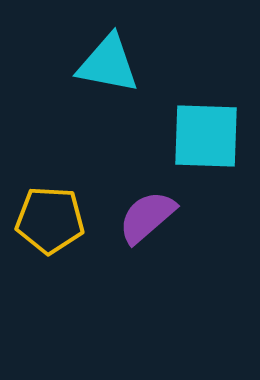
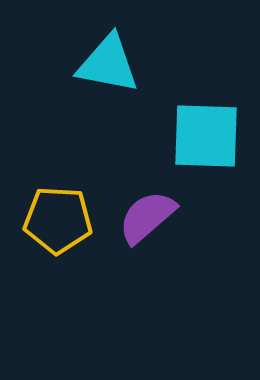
yellow pentagon: moved 8 px right
